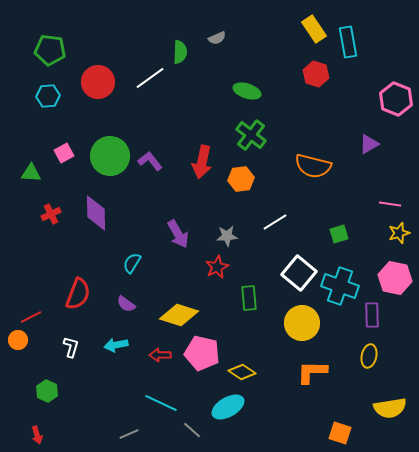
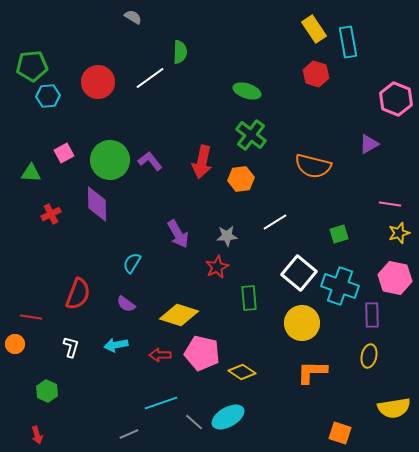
gray semicircle at (217, 38): moved 84 px left, 21 px up; rotated 126 degrees counterclockwise
green pentagon at (50, 50): moved 18 px left, 16 px down; rotated 12 degrees counterclockwise
green circle at (110, 156): moved 4 px down
purple diamond at (96, 213): moved 1 px right, 9 px up
red line at (31, 317): rotated 35 degrees clockwise
orange circle at (18, 340): moved 3 px left, 4 px down
cyan line at (161, 403): rotated 44 degrees counterclockwise
cyan ellipse at (228, 407): moved 10 px down
yellow semicircle at (390, 408): moved 4 px right
gray line at (192, 430): moved 2 px right, 8 px up
